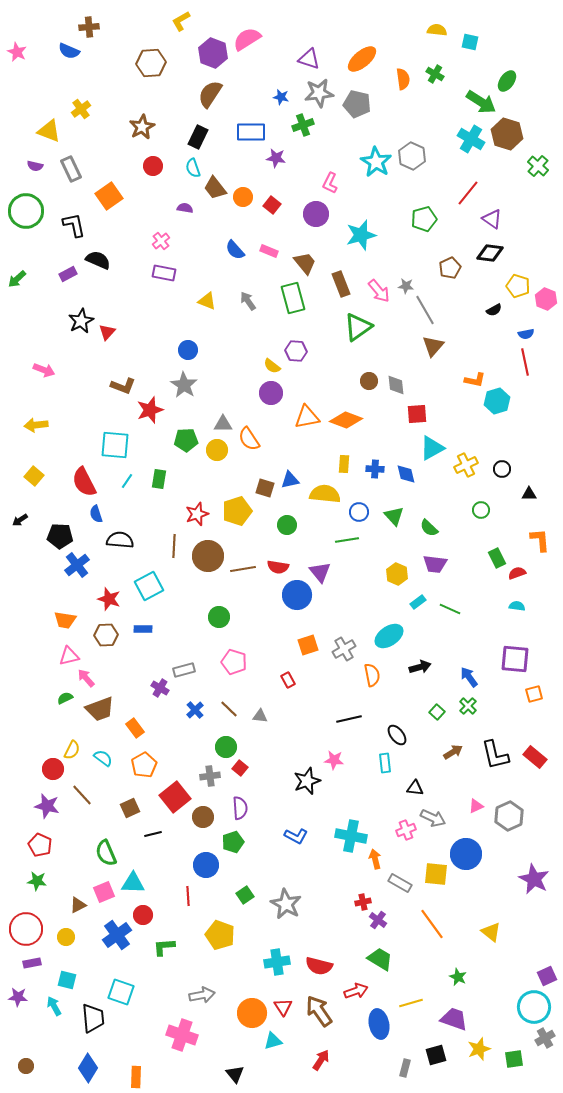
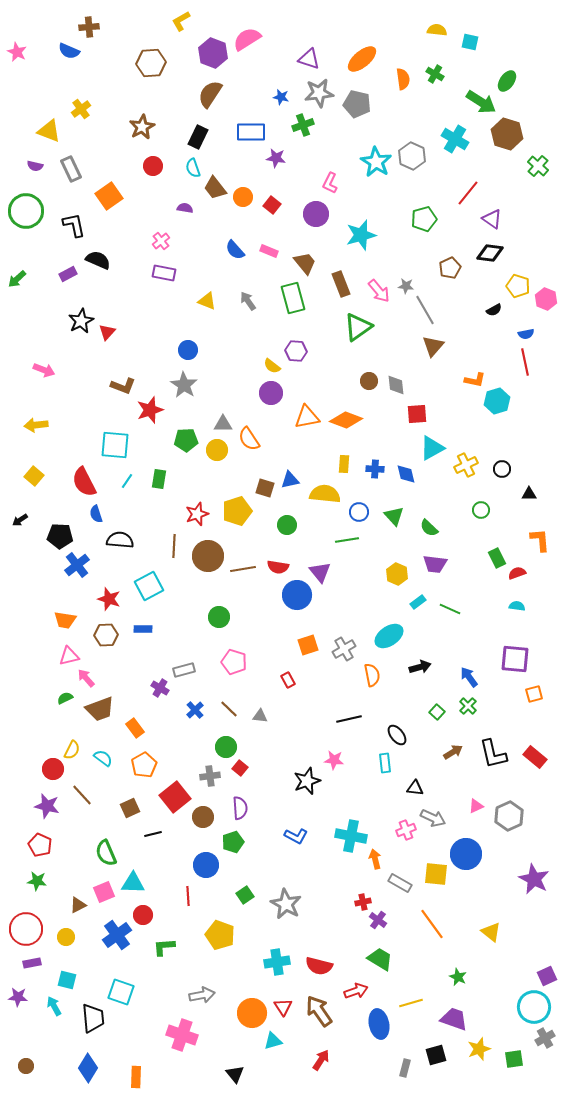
cyan cross at (471, 139): moved 16 px left
black L-shape at (495, 755): moved 2 px left, 1 px up
